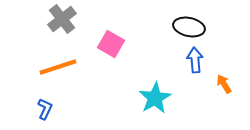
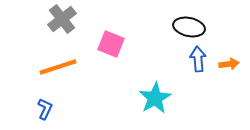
pink square: rotated 8 degrees counterclockwise
blue arrow: moved 3 px right, 1 px up
orange arrow: moved 5 px right, 20 px up; rotated 114 degrees clockwise
